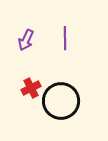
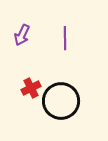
purple arrow: moved 4 px left, 5 px up
